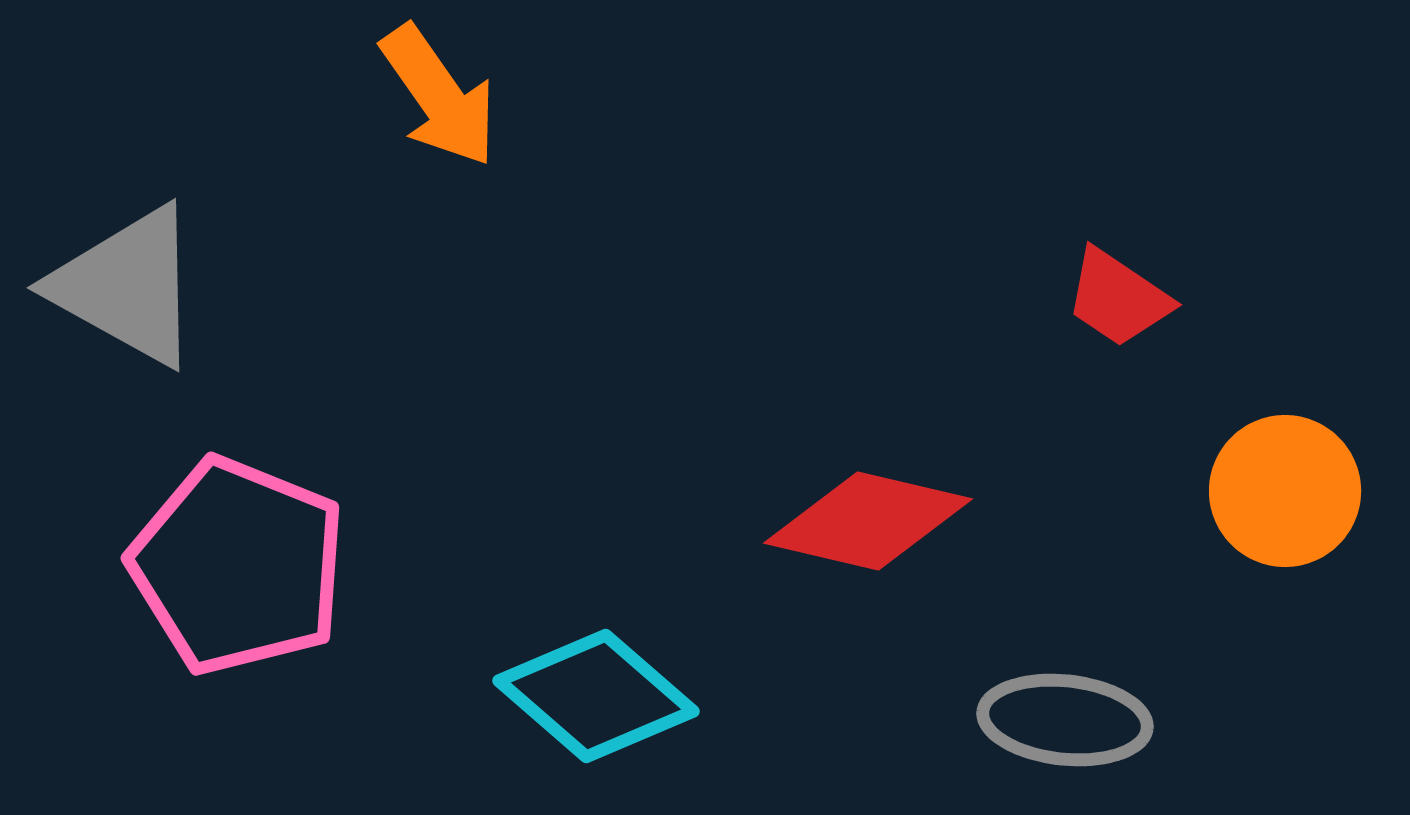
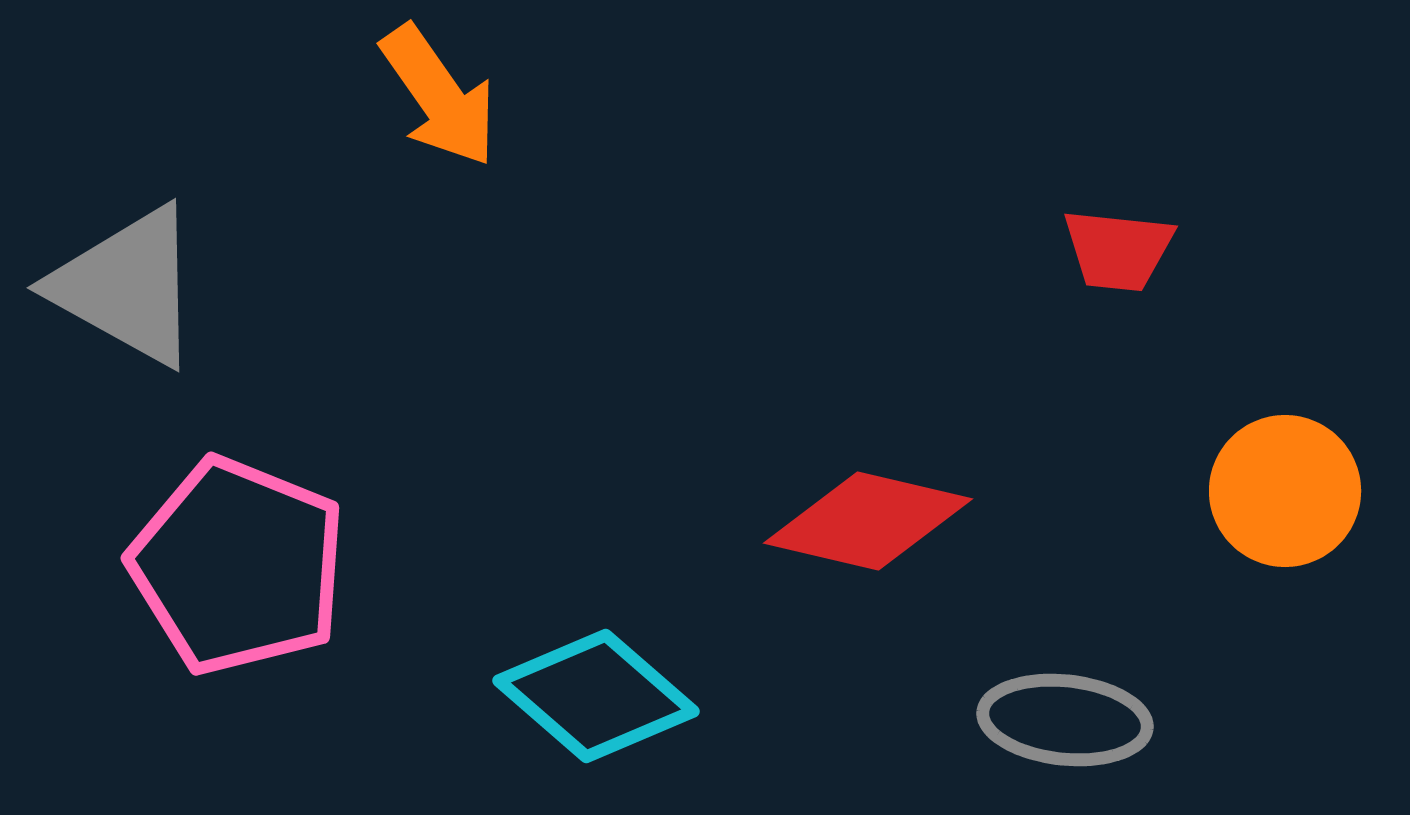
red trapezoid: moved 48 px up; rotated 28 degrees counterclockwise
